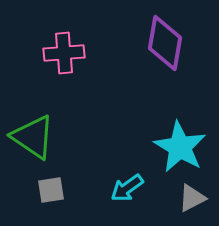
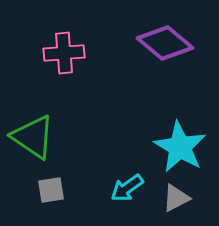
purple diamond: rotated 60 degrees counterclockwise
gray triangle: moved 16 px left
